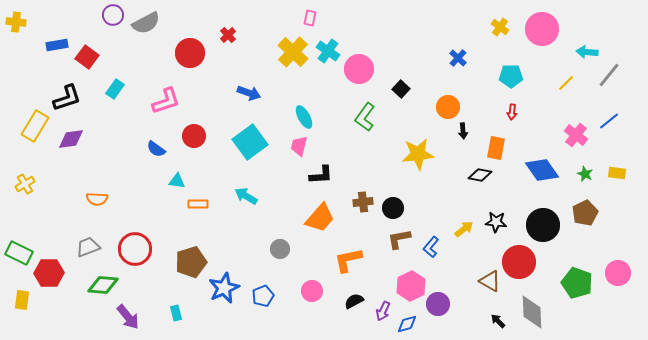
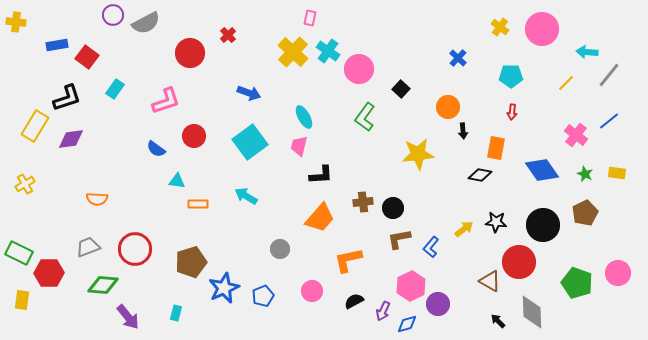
cyan rectangle at (176, 313): rotated 28 degrees clockwise
